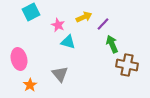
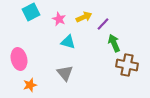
pink star: moved 1 px right, 6 px up
green arrow: moved 2 px right, 1 px up
gray triangle: moved 5 px right, 1 px up
orange star: rotated 16 degrees clockwise
